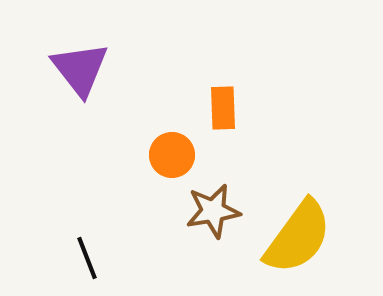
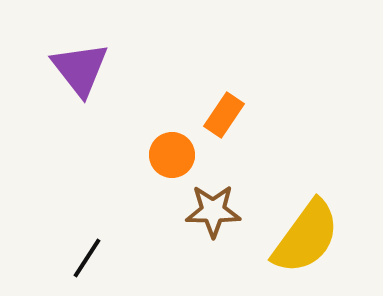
orange rectangle: moved 1 px right, 7 px down; rotated 36 degrees clockwise
brown star: rotated 10 degrees clockwise
yellow semicircle: moved 8 px right
black line: rotated 54 degrees clockwise
